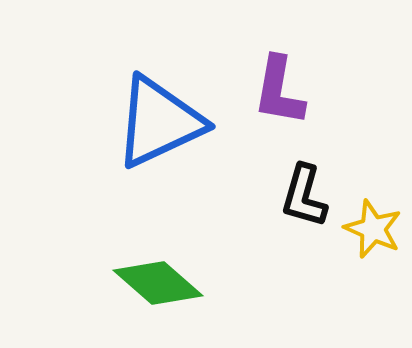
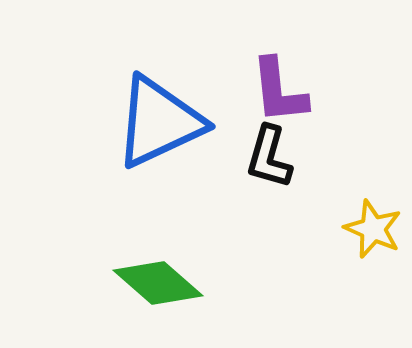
purple L-shape: rotated 16 degrees counterclockwise
black L-shape: moved 35 px left, 39 px up
